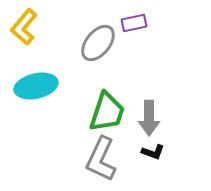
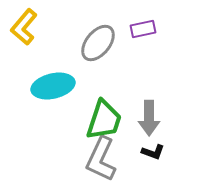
purple rectangle: moved 9 px right, 6 px down
cyan ellipse: moved 17 px right
green trapezoid: moved 3 px left, 8 px down
